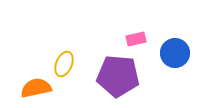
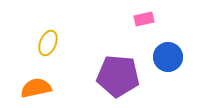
pink rectangle: moved 8 px right, 20 px up
blue circle: moved 7 px left, 4 px down
yellow ellipse: moved 16 px left, 21 px up
